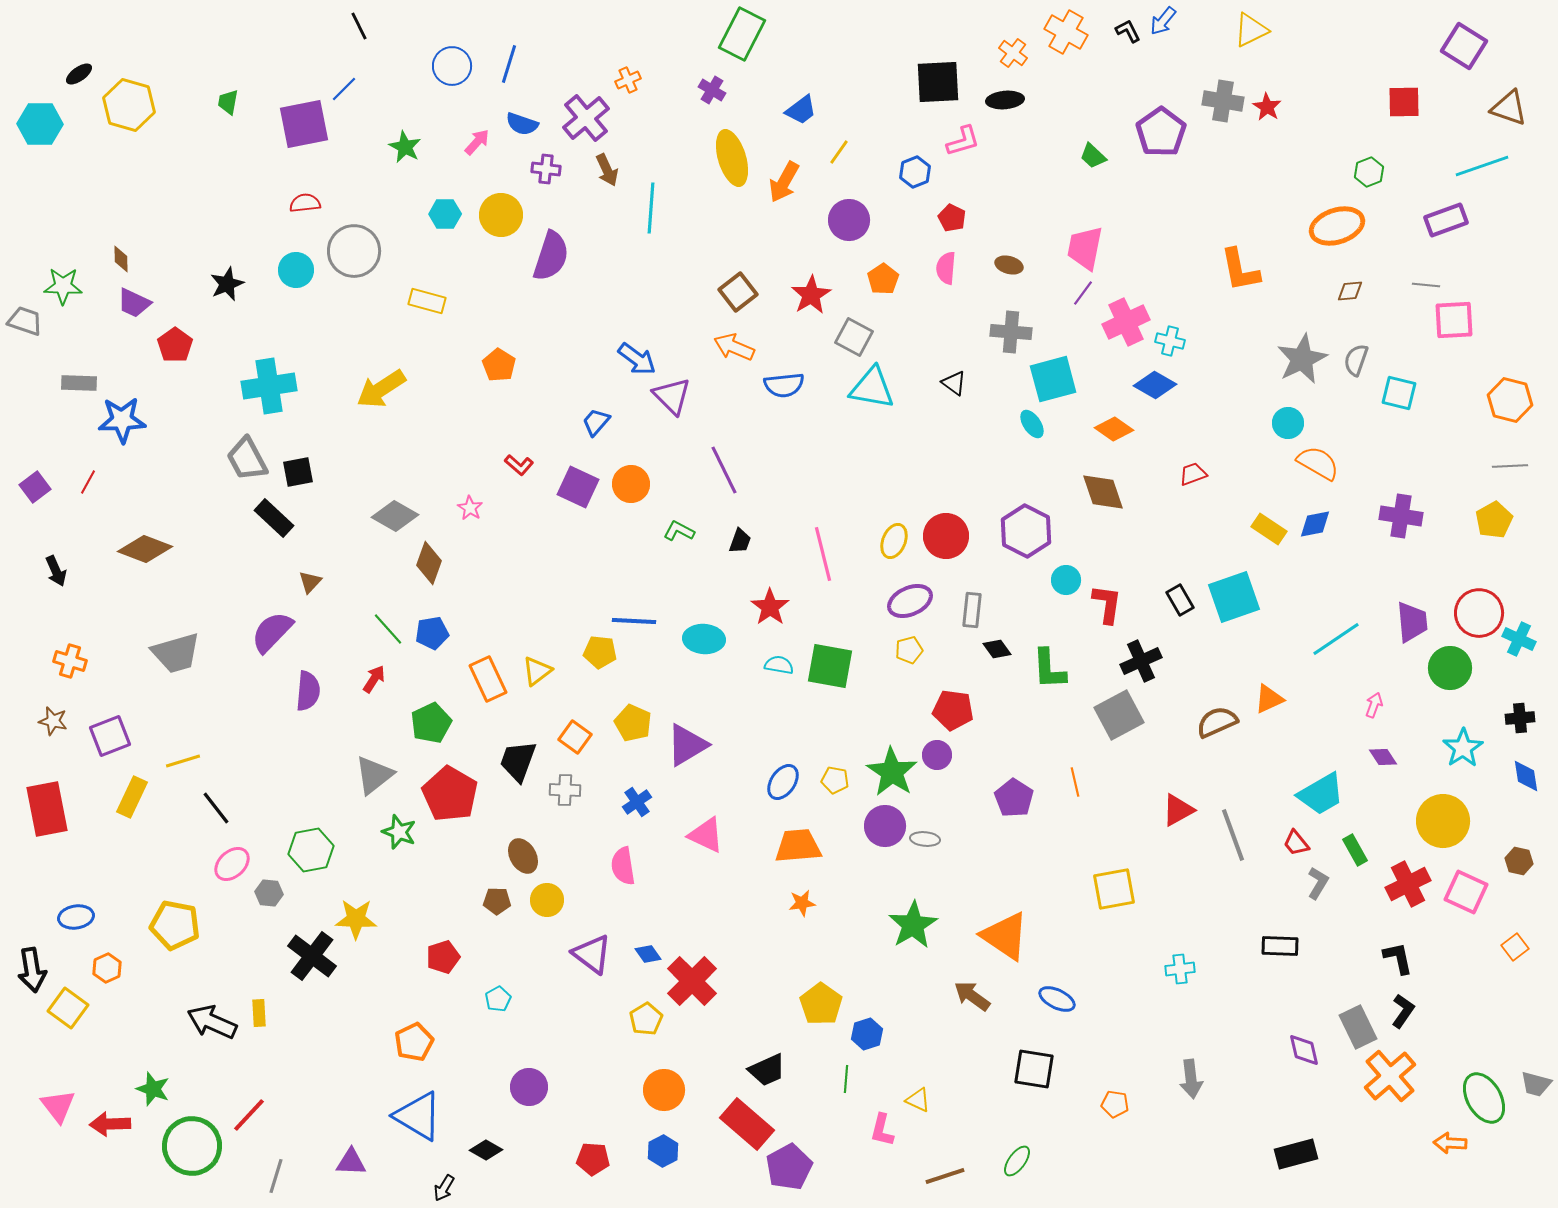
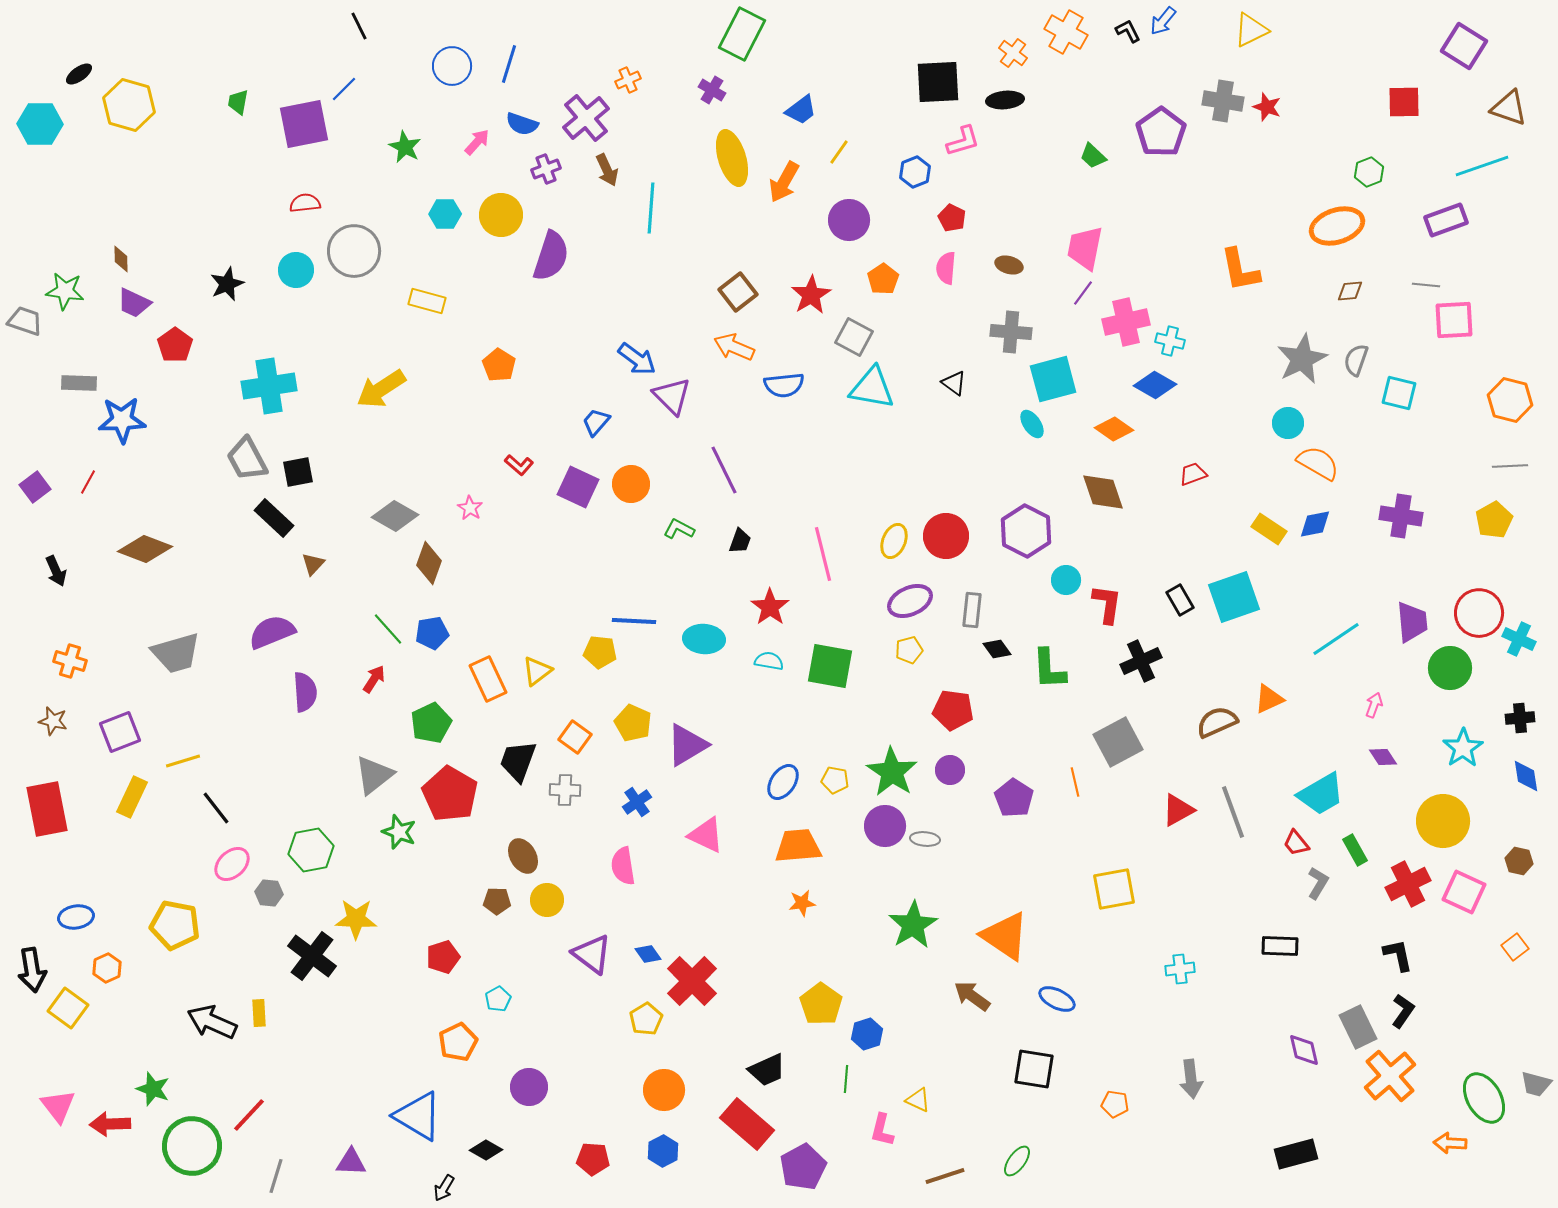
green trapezoid at (228, 102): moved 10 px right
red star at (1267, 107): rotated 12 degrees counterclockwise
purple cross at (546, 169): rotated 28 degrees counterclockwise
green star at (63, 286): moved 2 px right, 5 px down; rotated 6 degrees clockwise
pink cross at (1126, 322): rotated 12 degrees clockwise
green L-shape at (679, 531): moved 2 px up
brown triangle at (310, 582): moved 3 px right, 18 px up
purple semicircle at (272, 632): rotated 24 degrees clockwise
cyan semicircle at (779, 665): moved 10 px left, 4 px up
purple semicircle at (308, 691): moved 3 px left, 1 px down; rotated 9 degrees counterclockwise
gray square at (1119, 715): moved 1 px left, 27 px down
purple square at (110, 736): moved 10 px right, 4 px up
purple circle at (937, 755): moved 13 px right, 15 px down
gray line at (1233, 835): moved 23 px up
pink square at (1466, 892): moved 2 px left
black L-shape at (1398, 958): moved 3 px up
orange pentagon at (414, 1042): moved 44 px right
purple pentagon at (789, 1167): moved 14 px right
